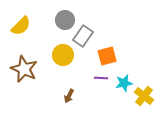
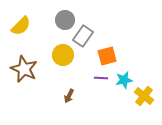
cyan star: moved 3 px up
